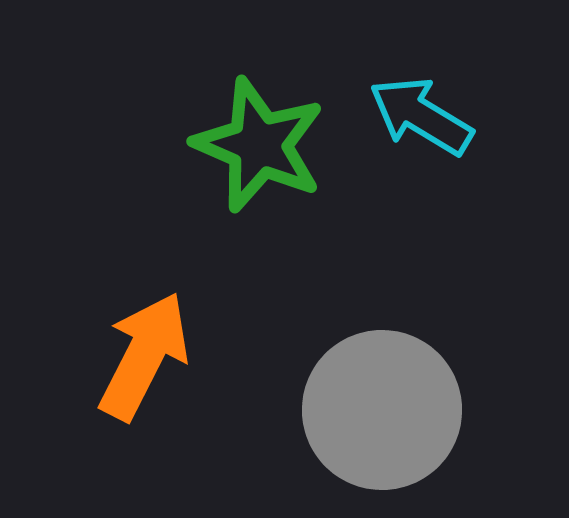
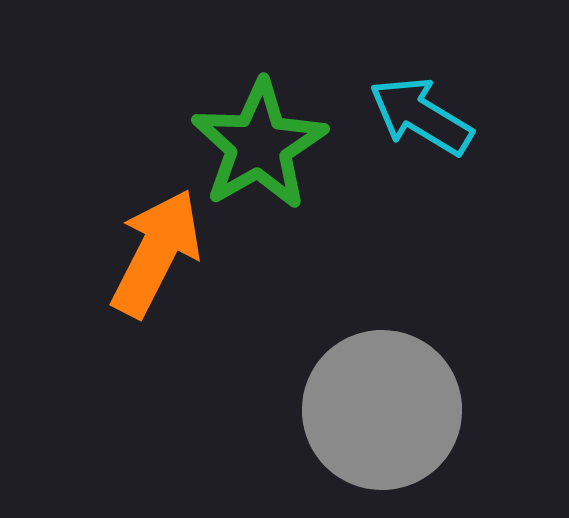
green star: rotated 19 degrees clockwise
orange arrow: moved 12 px right, 103 px up
